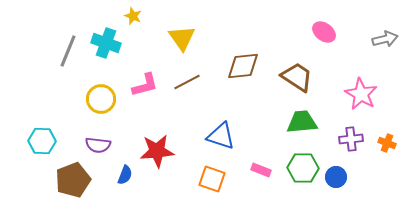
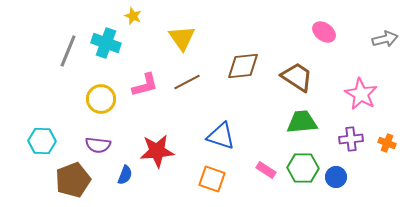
pink rectangle: moved 5 px right; rotated 12 degrees clockwise
